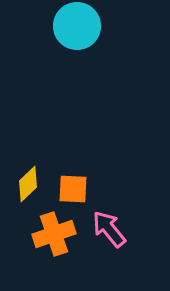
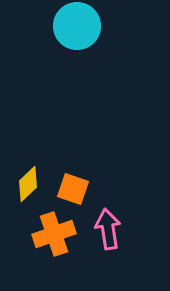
orange square: rotated 16 degrees clockwise
pink arrow: moved 1 px left; rotated 30 degrees clockwise
